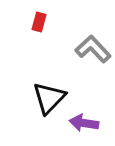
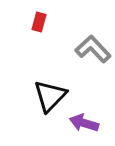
black triangle: moved 1 px right, 2 px up
purple arrow: rotated 8 degrees clockwise
